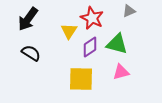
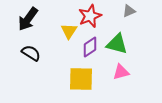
red star: moved 2 px left, 2 px up; rotated 25 degrees clockwise
